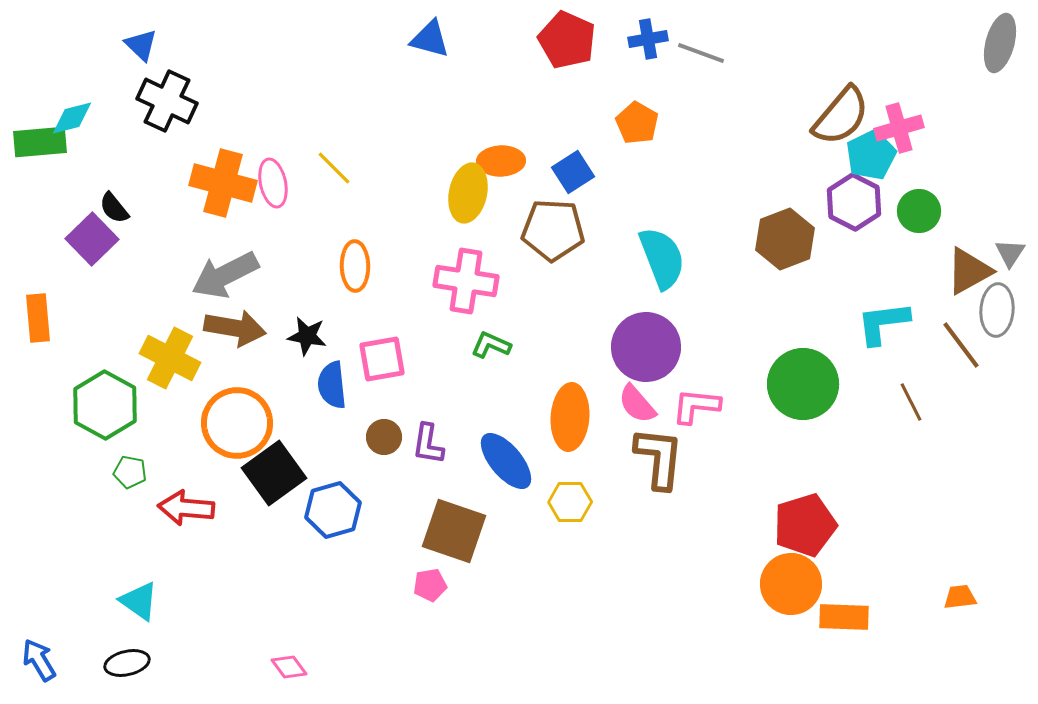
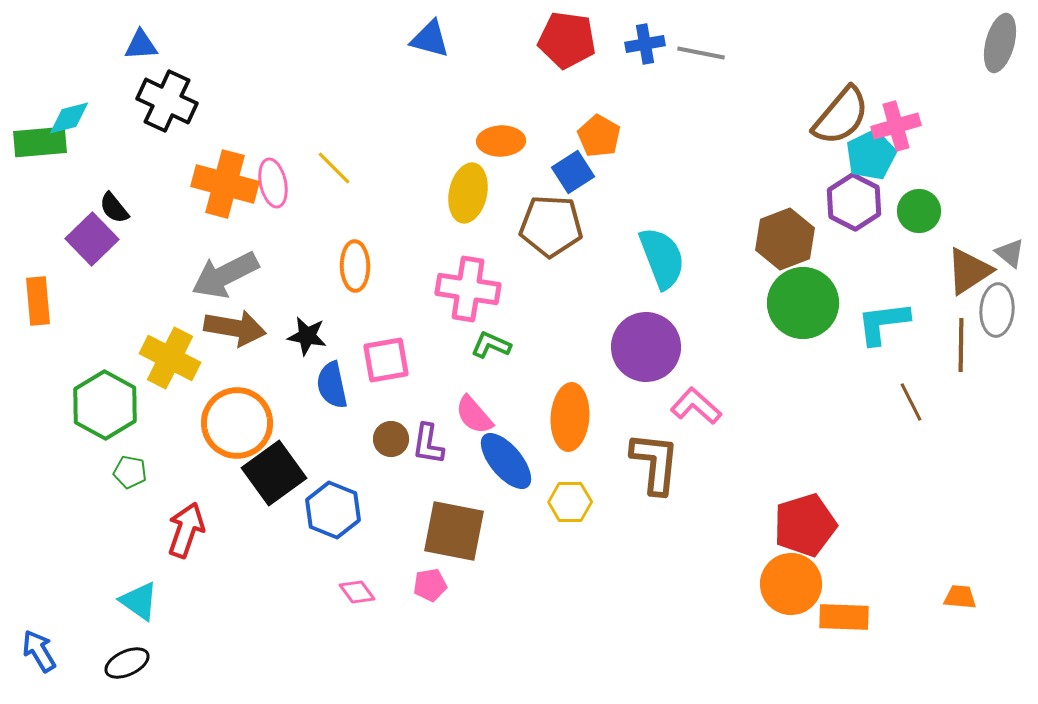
blue cross at (648, 39): moved 3 px left, 5 px down
red pentagon at (567, 40): rotated 16 degrees counterclockwise
blue triangle at (141, 45): rotated 48 degrees counterclockwise
gray line at (701, 53): rotated 9 degrees counterclockwise
cyan diamond at (72, 118): moved 3 px left
orange pentagon at (637, 123): moved 38 px left, 13 px down
pink cross at (899, 128): moved 3 px left, 2 px up
orange ellipse at (501, 161): moved 20 px up
orange cross at (223, 183): moved 2 px right, 1 px down
brown pentagon at (553, 230): moved 2 px left, 4 px up
gray triangle at (1010, 253): rotated 24 degrees counterclockwise
brown triangle at (969, 271): rotated 4 degrees counterclockwise
pink cross at (466, 281): moved 2 px right, 8 px down
orange rectangle at (38, 318): moved 17 px up
brown line at (961, 345): rotated 38 degrees clockwise
pink square at (382, 359): moved 4 px right, 1 px down
green circle at (803, 384): moved 81 px up
blue semicircle at (332, 385): rotated 6 degrees counterclockwise
pink semicircle at (637, 404): moved 163 px left, 11 px down
pink L-shape at (696, 406): rotated 36 degrees clockwise
brown circle at (384, 437): moved 7 px right, 2 px down
brown L-shape at (659, 458): moved 4 px left, 5 px down
red arrow at (186, 508): moved 22 px down; rotated 104 degrees clockwise
blue hexagon at (333, 510): rotated 22 degrees counterclockwise
brown square at (454, 531): rotated 8 degrees counterclockwise
orange trapezoid at (960, 597): rotated 12 degrees clockwise
blue arrow at (39, 660): moved 9 px up
black ellipse at (127, 663): rotated 12 degrees counterclockwise
pink diamond at (289, 667): moved 68 px right, 75 px up
